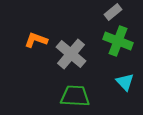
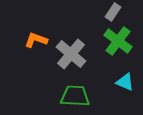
gray rectangle: rotated 18 degrees counterclockwise
green cross: rotated 16 degrees clockwise
cyan triangle: rotated 24 degrees counterclockwise
